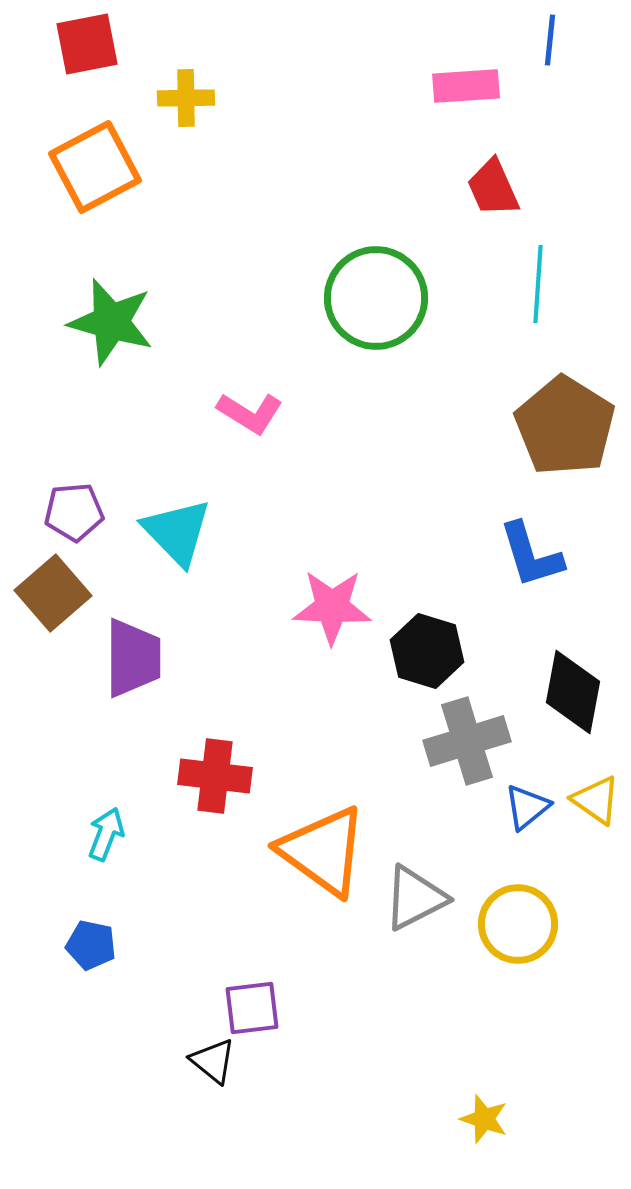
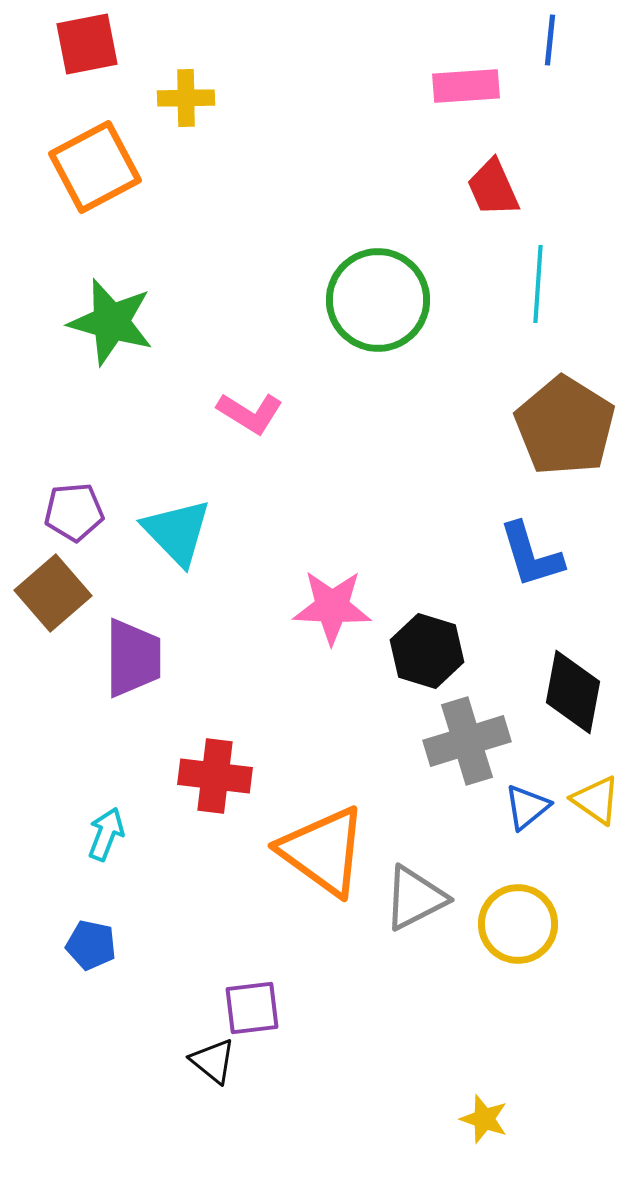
green circle: moved 2 px right, 2 px down
